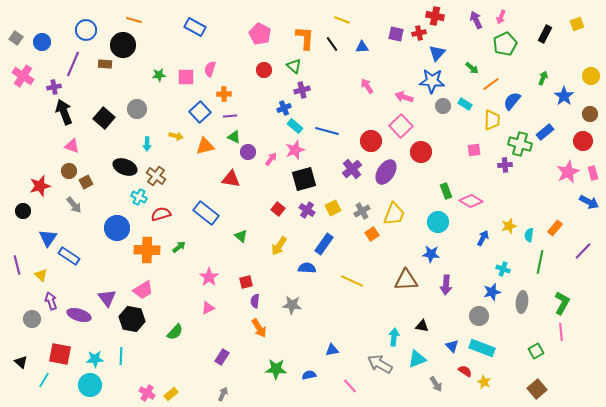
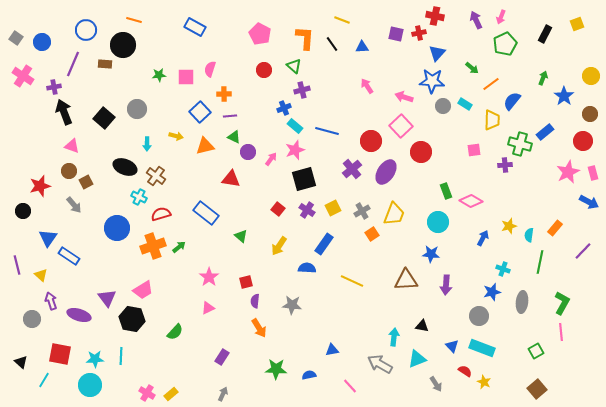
orange cross at (147, 250): moved 6 px right, 4 px up; rotated 20 degrees counterclockwise
